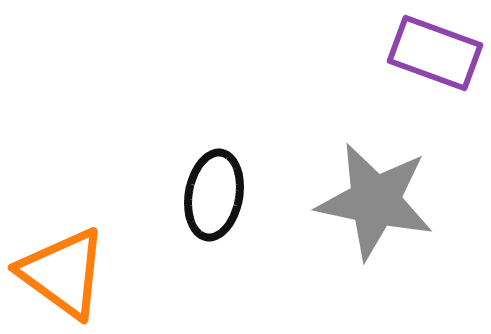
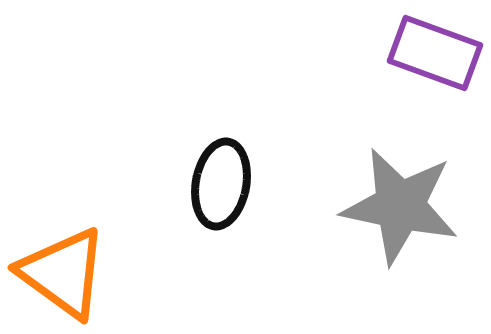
black ellipse: moved 7 px right, 11 px up
gray star: moved 25 px right, 5 px down
